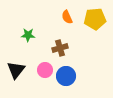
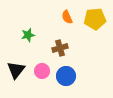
green star: rotated 16 degrees counterclockwise
pink circle: moved 3 px left, 1 px down
